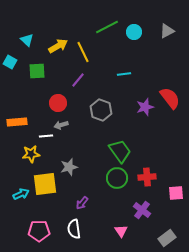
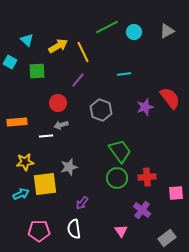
yellow star: moved 6 px left, 8 px down
